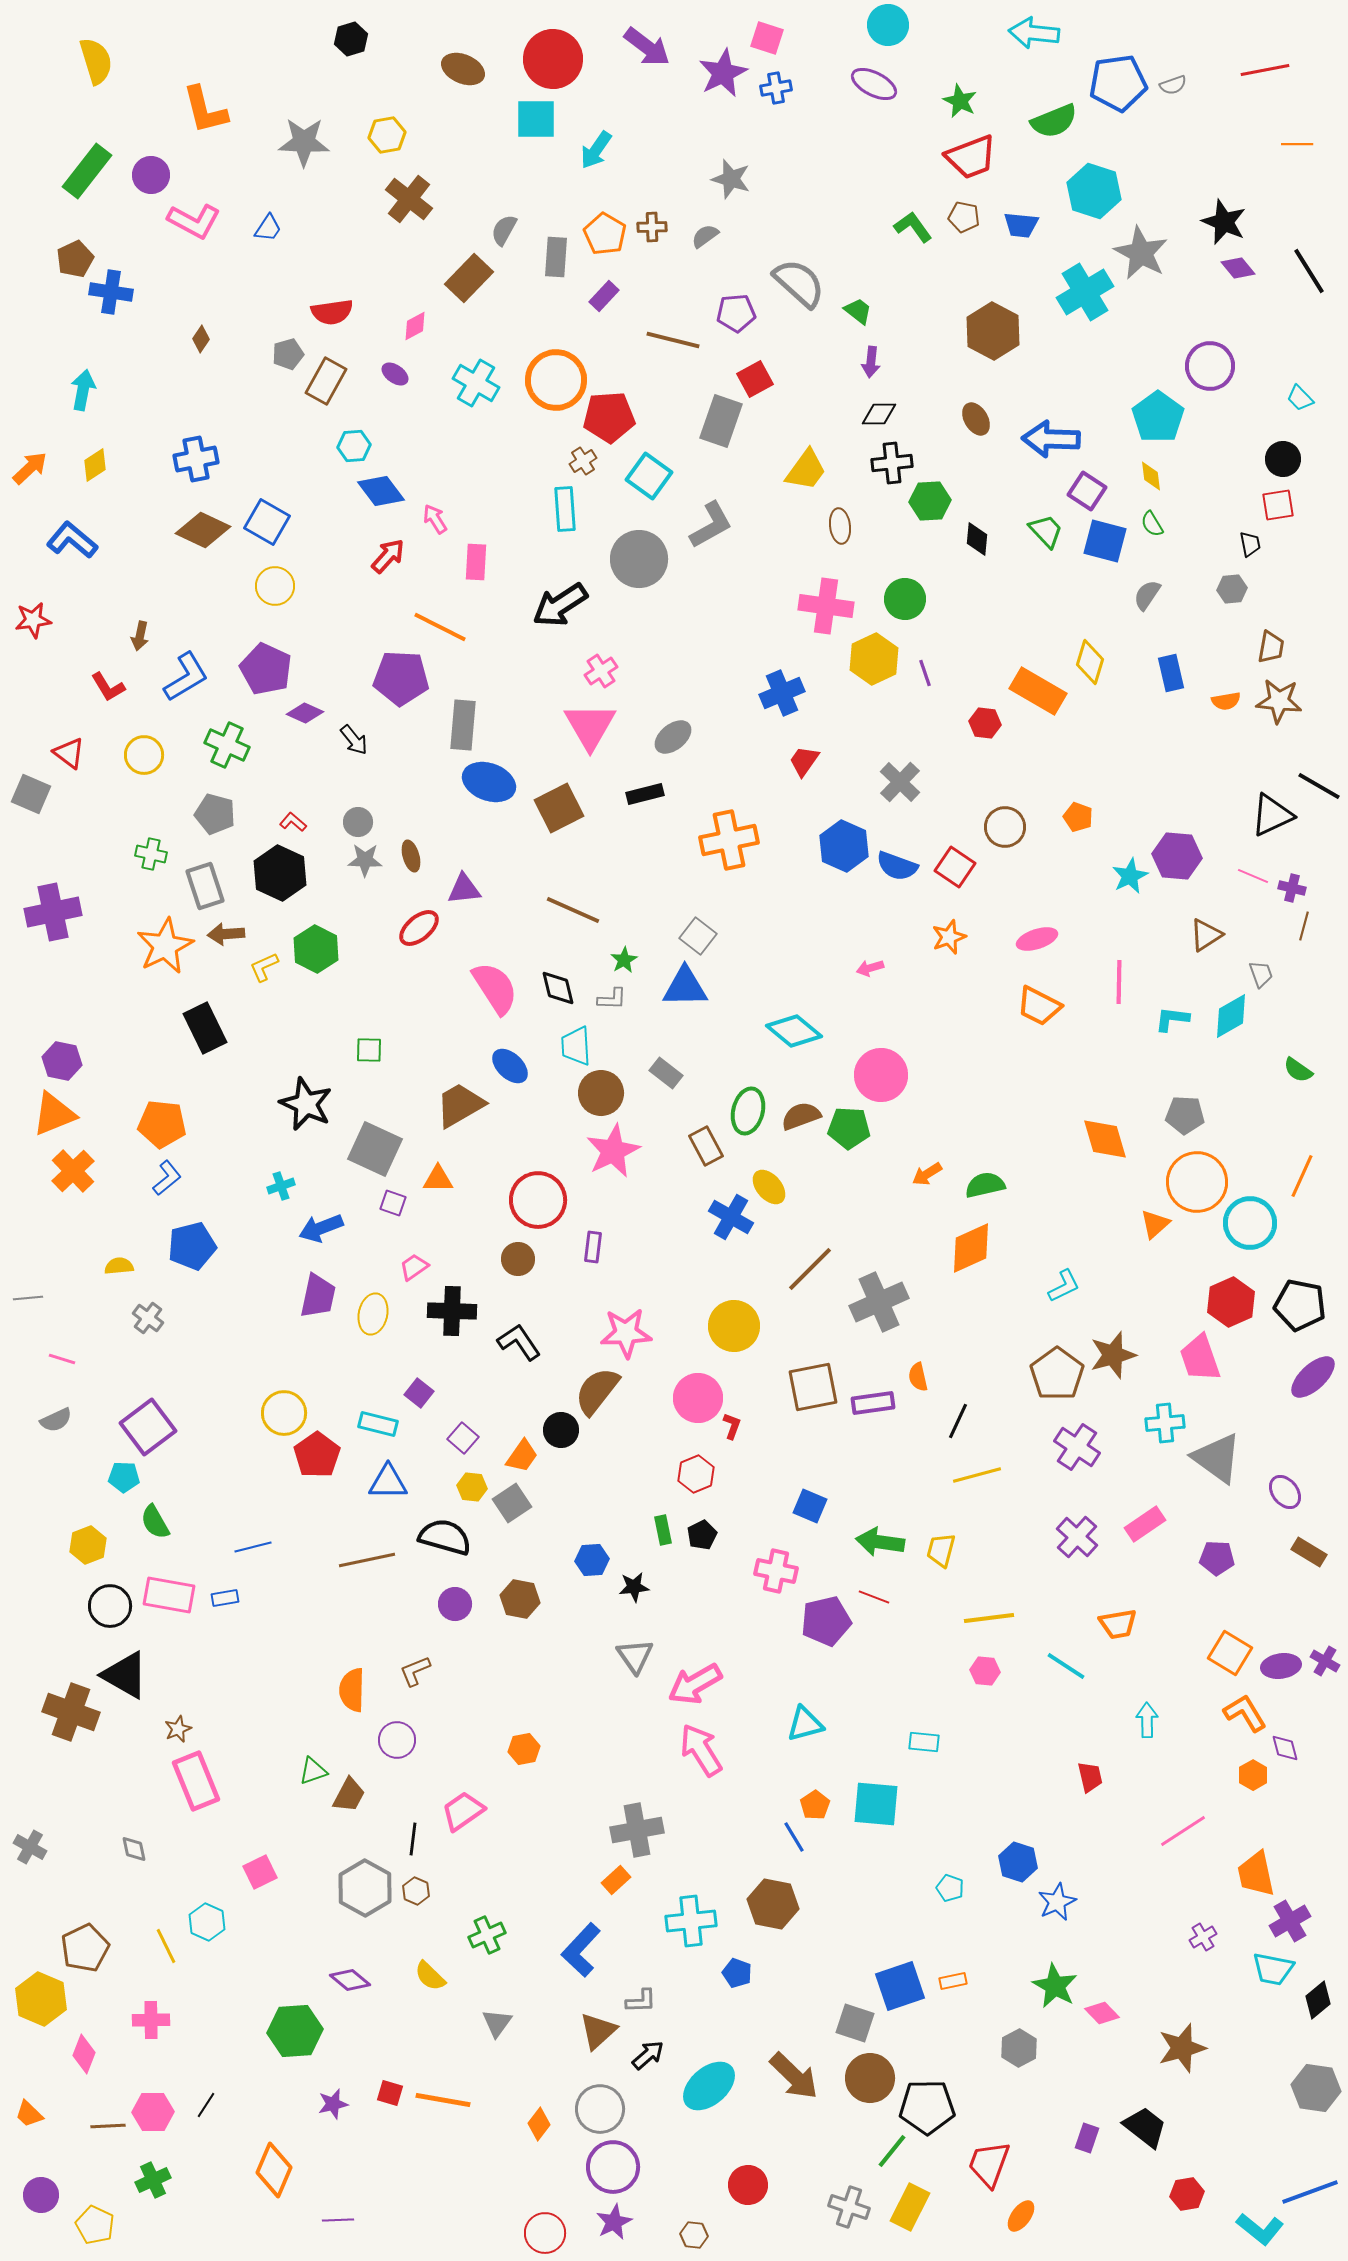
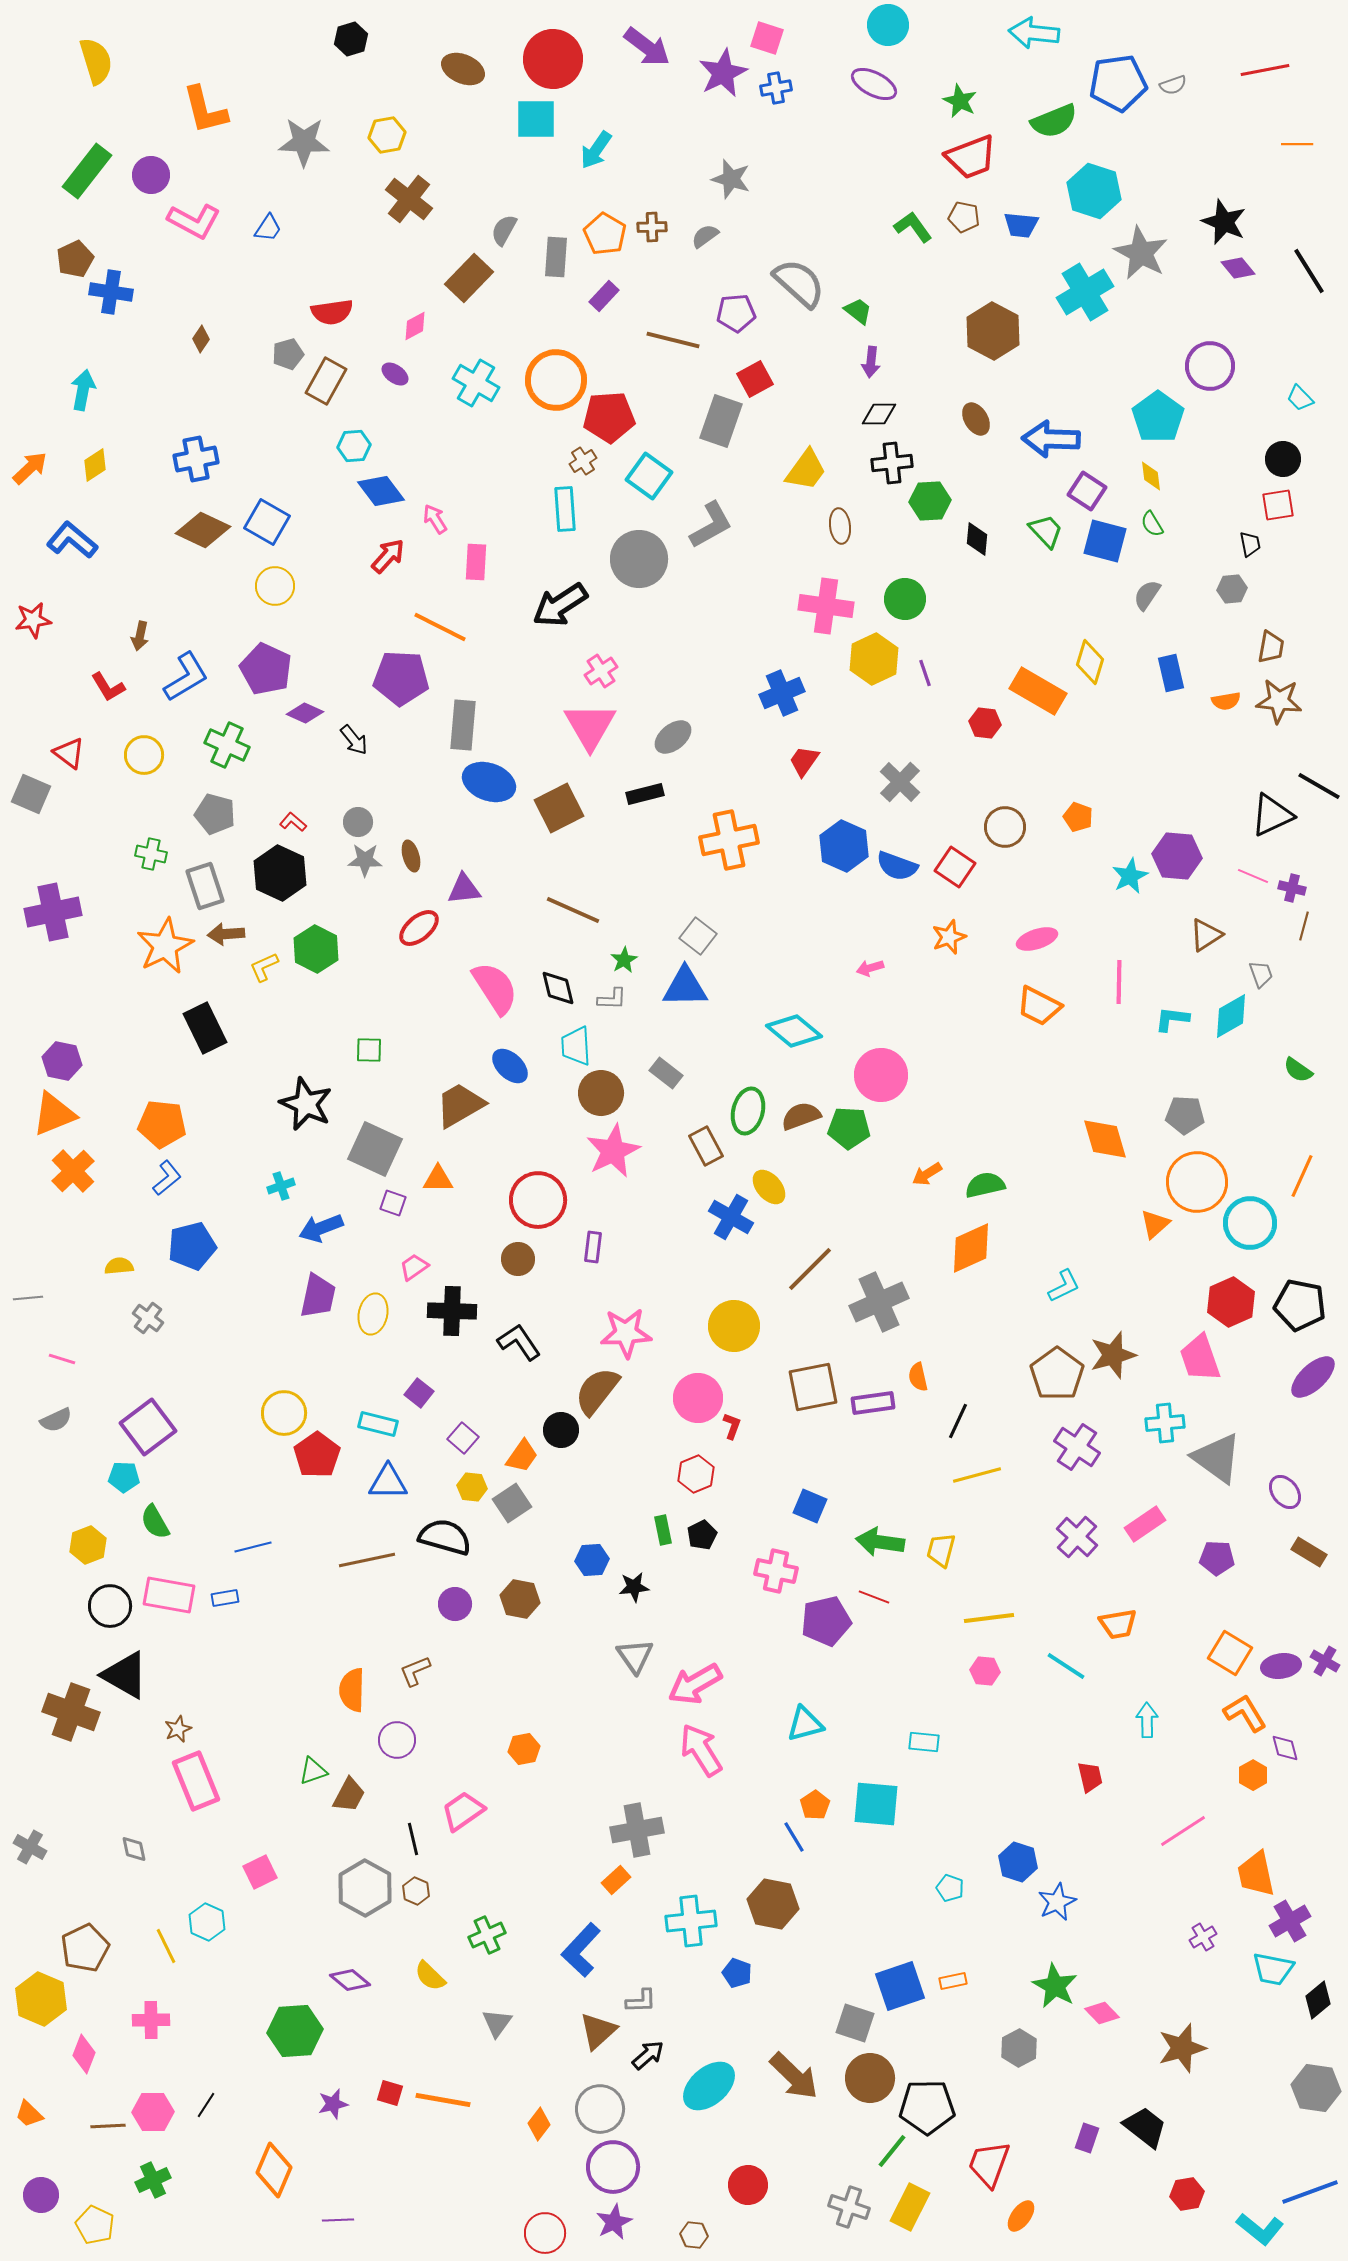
black line at (413, 1839): rotated 20 degrees counterclockwise
